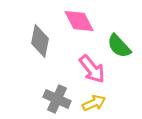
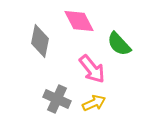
green semicircle: moved 2 px up
